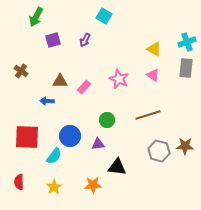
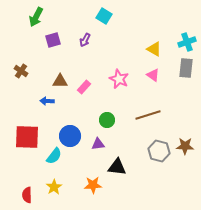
red semicircle: moved 8 px right, 13 px down
